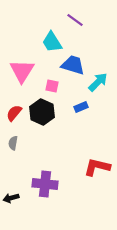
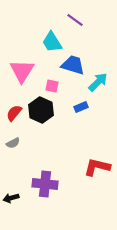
black hexagon: moved 1 px left, 2 px up
gray semicircle: rotated 128 degrees counterclockwise
